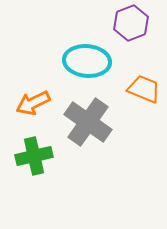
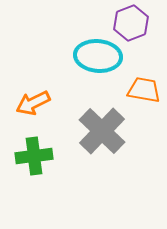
cyan ellipse: moved 11 px right, 5 px up
orange trapezoid: moved 1 px down; rotated 12 degrees counterclockwise
gray cross: moved 14 px right, 9 px down; rotated 9 degrees clockwise
green cross: rotated 6 degrees clockwise
